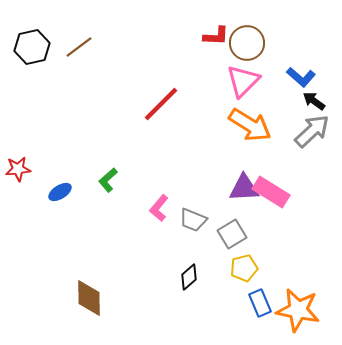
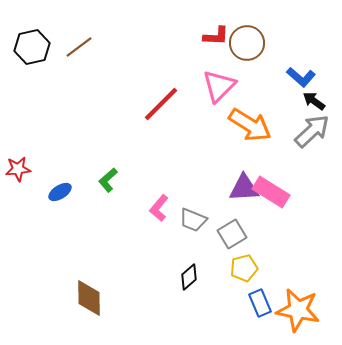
pink triangle: moved 24 px left, 5 px down
